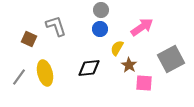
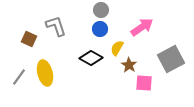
black diamond: moved 2 px right, 10 px up; rotated 35 degrees clockwise
